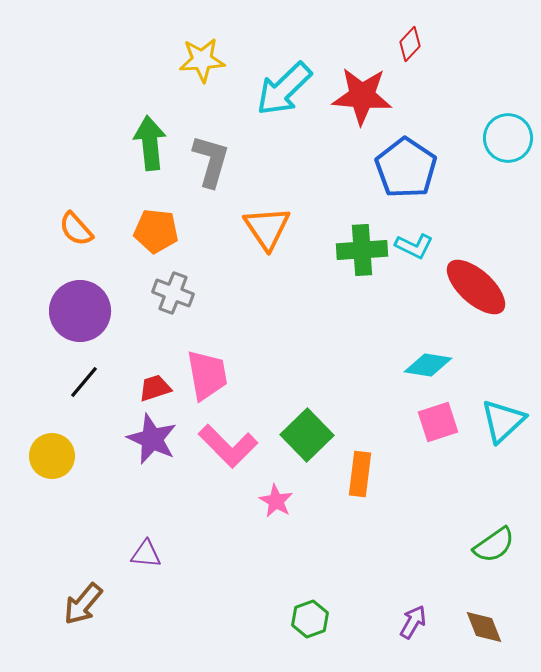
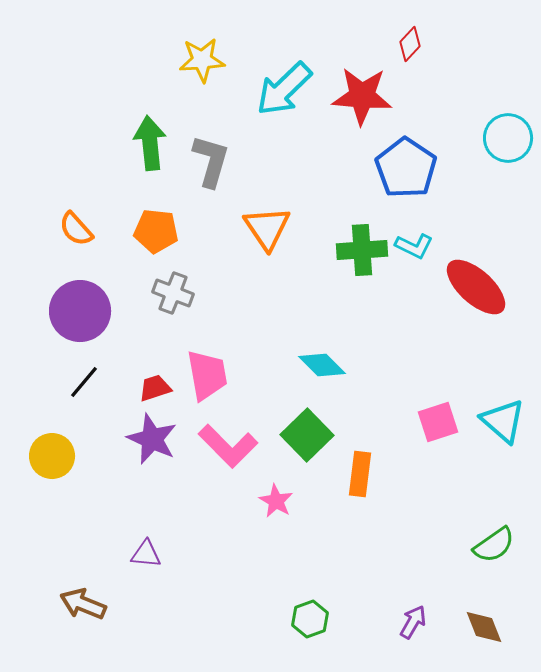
cyan diamond: moved 106 px left; rotated 36 degrees clockwise
cyan triangle: rotated 36 degrees counterclockwise
brown arrow: rotated 72 degrees clockwise
